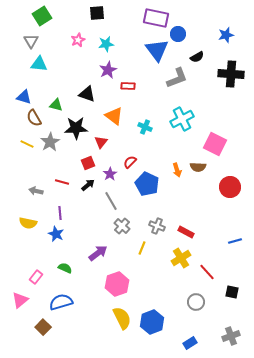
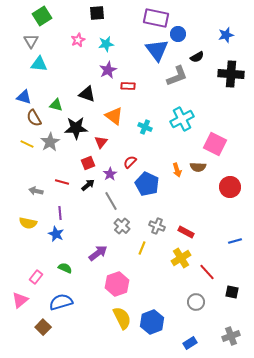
gray L-shape at (177, 78): moved 2 px up
